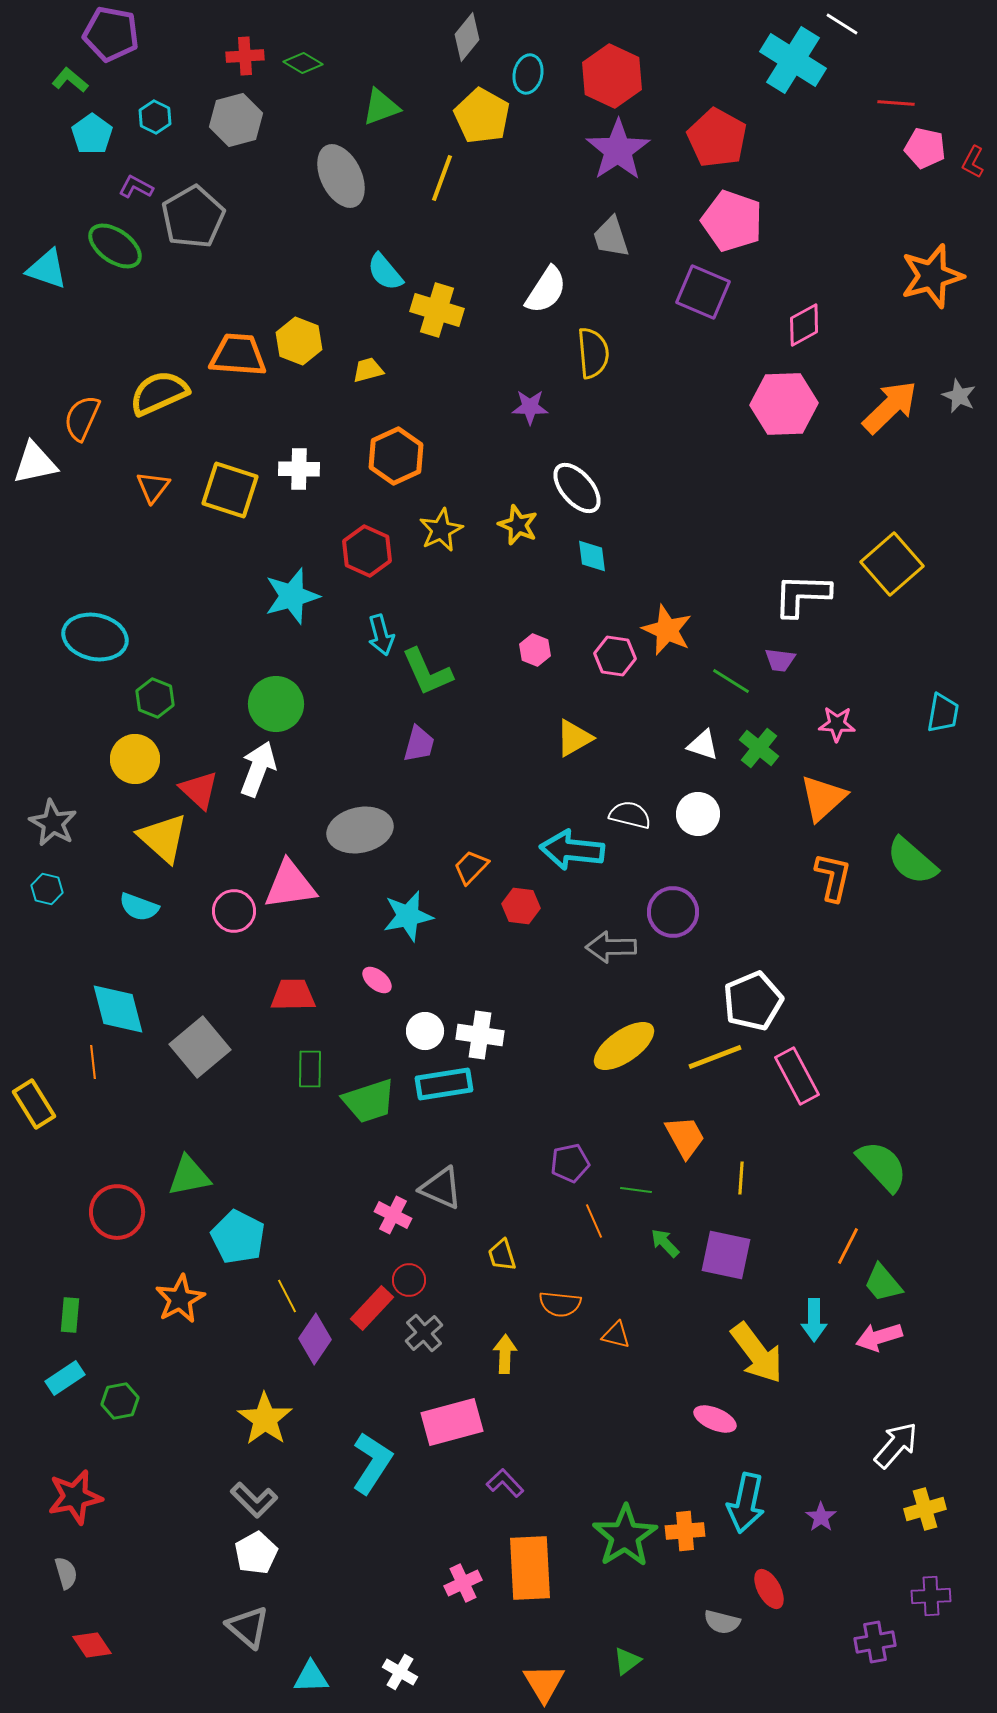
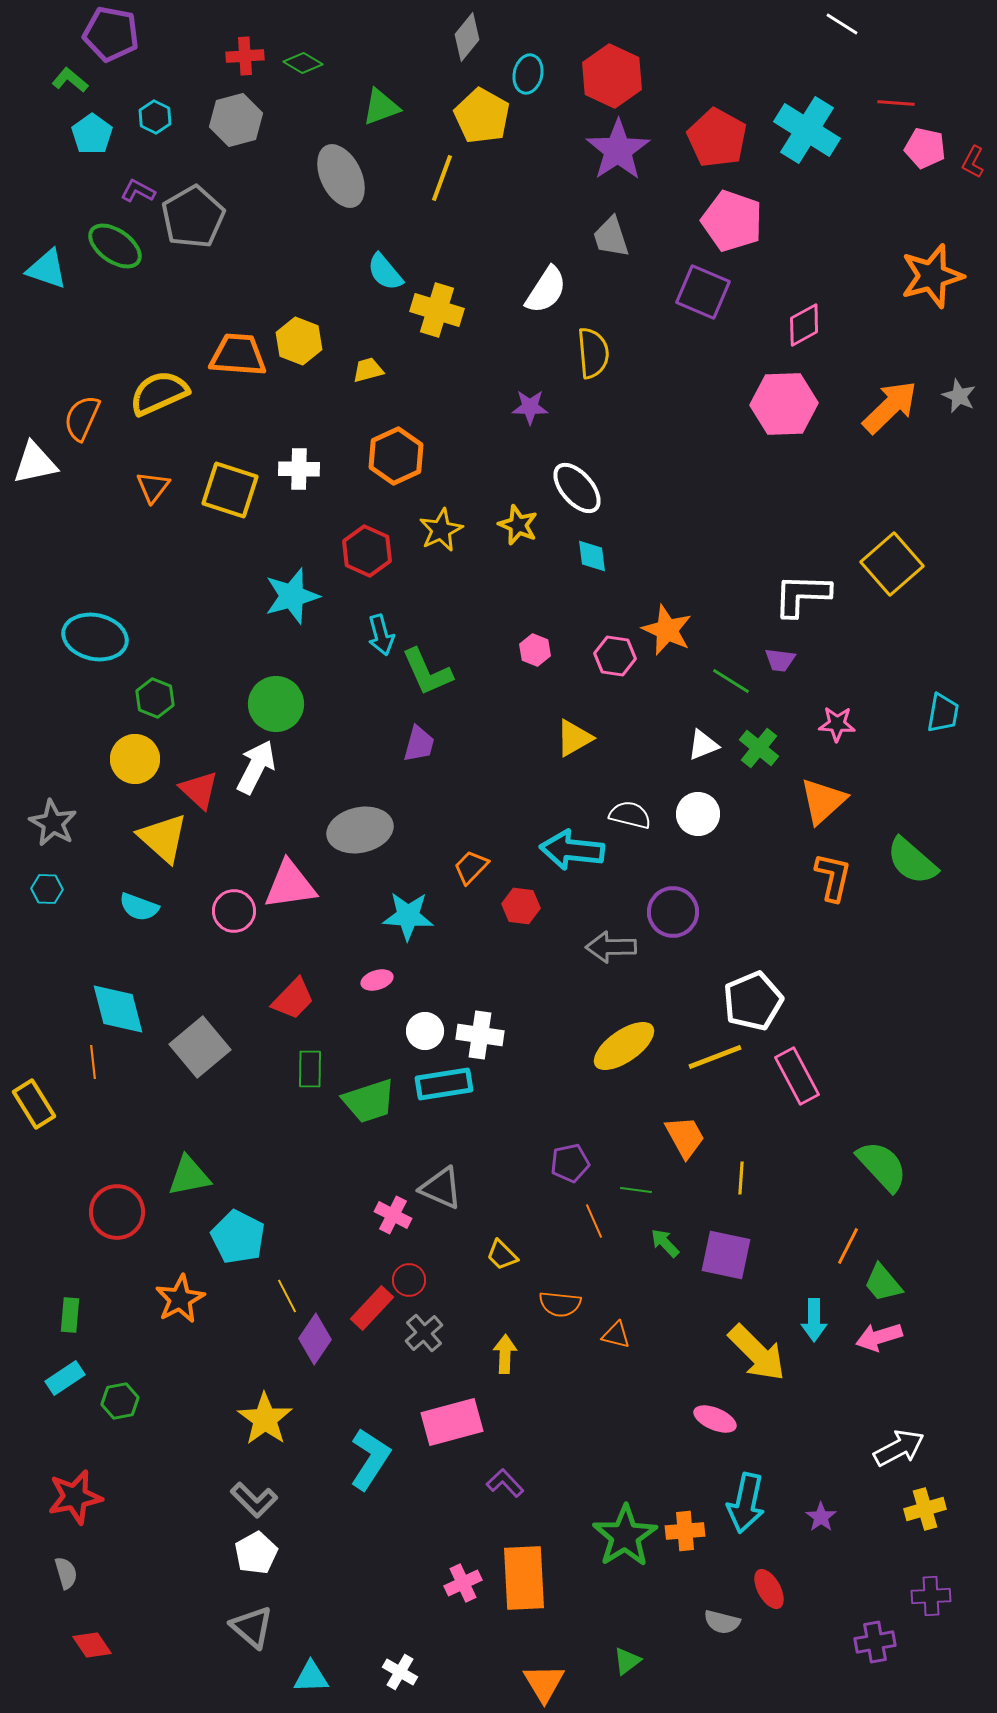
cyan cross at (793, 60): moved 14 px right, 70 px down
purple L-shape at (136, 187): moved 2 px right, 4 px down
white triangle at (703, 745): rotated 40 degrees counterclockwise
white arrow at (258, 769): moved 2 px left, 2 px up; rotated 6 degrees clockwise
orange triangle at (823, 798): moved 3 px down
cyan hexagon at (47, 889): rotated 12 degrees counterclockwise
cyan star at (408, 916): rotated 15 degrees clockwise
pink ellipse at (377, 980): rotated 56 degrees counterclockwise
red trapezoid at (293, 995): moved 4 px down; rotated 135 degrees clockwise
yellow trapezoid at (502, 1255): rotated 28 degrees counterclockwise
yellow arrow at (757, 1353): rotated 8 degrees counterclockwise
white arrow at (896, 1445): moved 3 px right, 3 px down; rotated 21 degrees clockwise
cyan L-shape at (372, 1463): moved 2 px left, 4 px up
orange rectangle at (530, 1568): moved 6 px left, 10 px down
gray triangle at (248, 1627): moved 4 px right
